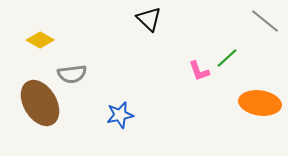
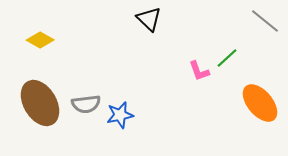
gray semicircle: moved 14 px right, 30 px down
orange ellipse: rotated 42 degrees clockwise
